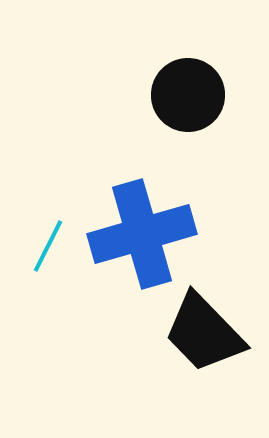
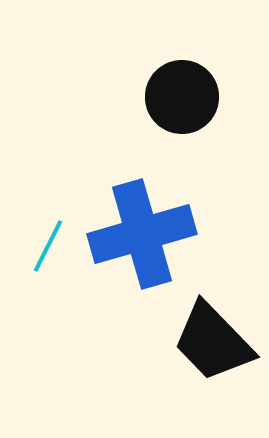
black circle: moved 6 px left, 2 px down
black trapezoid: moved 9 px right, 9 px down
